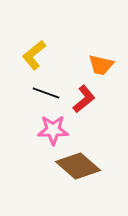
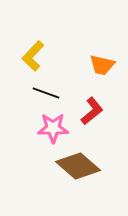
yellow L-shape: moved 1 px left, 1 px down; rotated 8 degrees counterclockwise
orange trapezoid: moved 1 px right
red L-shape: moved 8 px right, 12 px down
pink star: moved 2 px up
